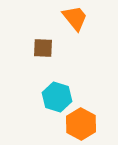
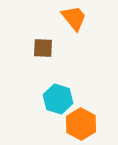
orange trapezoid: moved 1 px left
cyan hexagon: moved 1 px right, 2 px down
